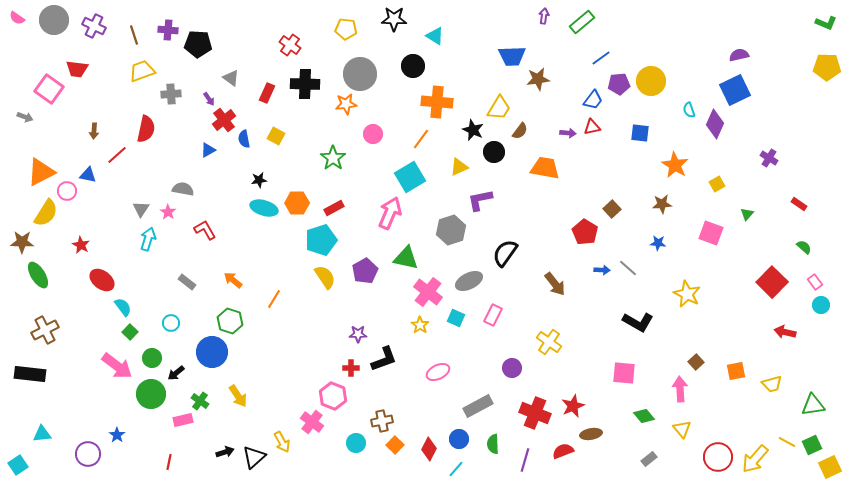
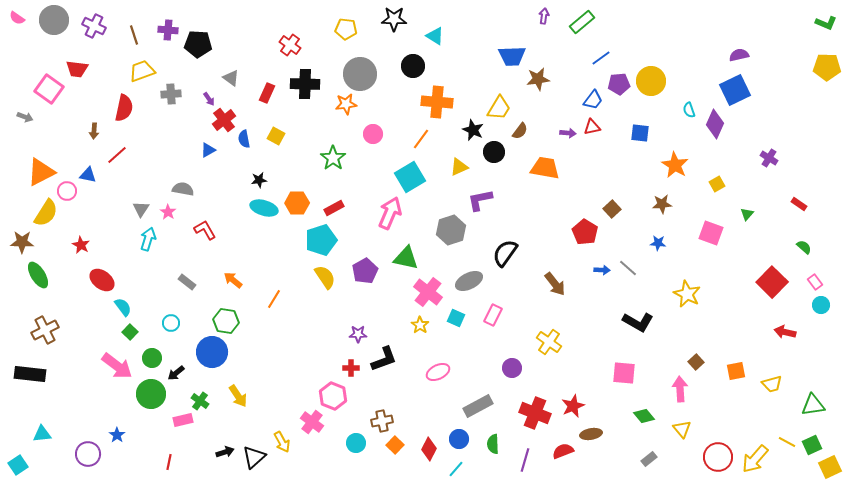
red semicircle at (146, 129): moved 22 px left, 21 px up
green hexagon at (230, 321): moved 4 px left; rotated 10 degrees counterclockwise
